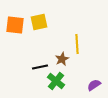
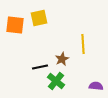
yellow square: moved 4 px up
yellow line: moved 6 px right
purple semicircle: moved 2 px right, 1 px down; rotated 40 degrees clockwise
